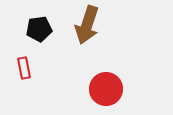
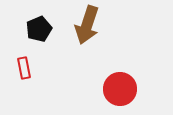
black pentagon: rotated 15 degrees counterclockwise
red circle: moved 14 px right
